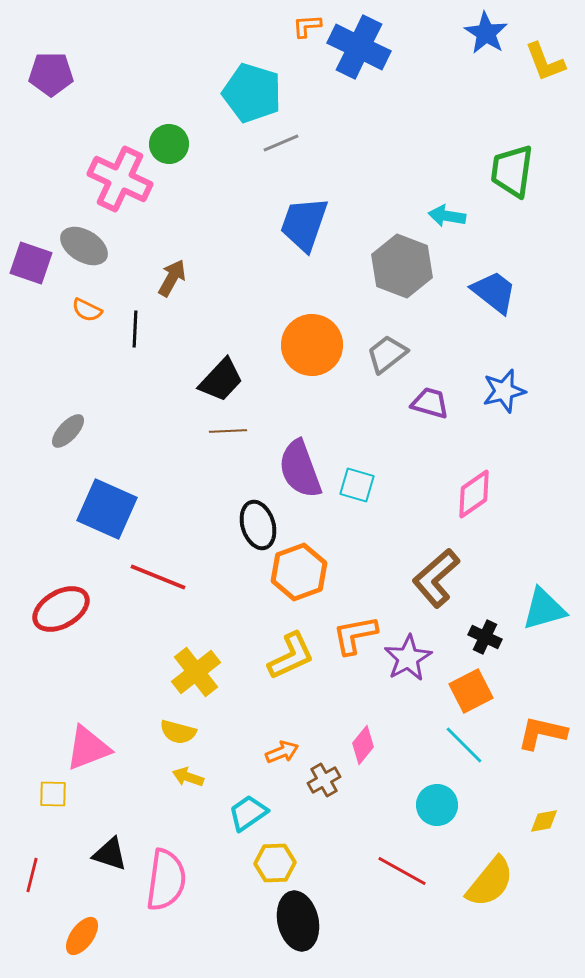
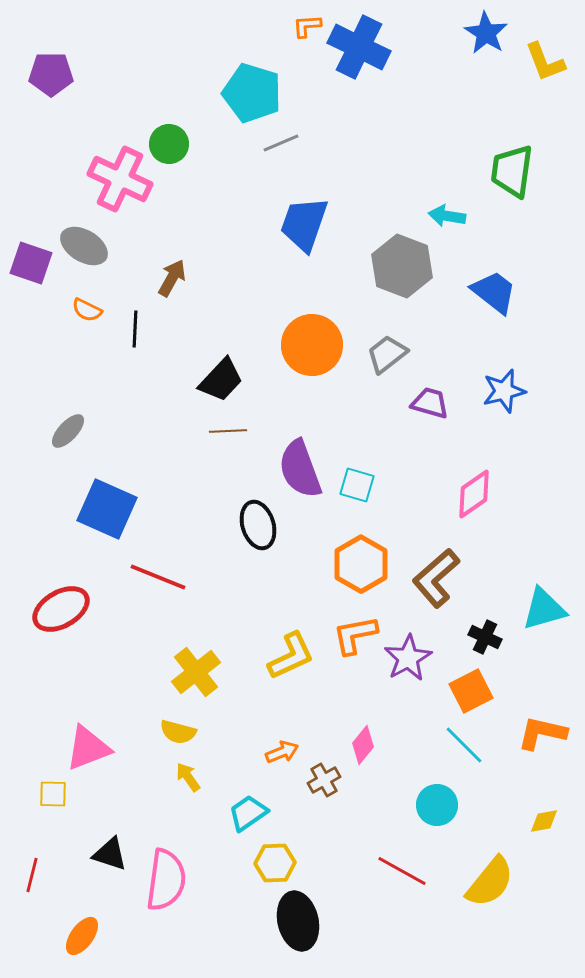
orange hexagon at (299, 572): moved 62 px right, 8 px up; rotated 10 degrees counterclockwise
yellow arrow at (188, 777): rotated 36 degrees clockwise
